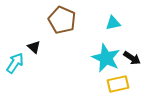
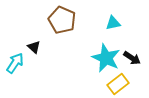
yellow rectangle: rotated 25 degrees counterclockwise
